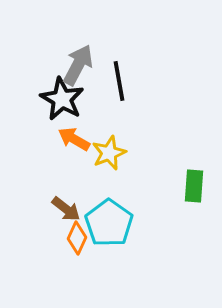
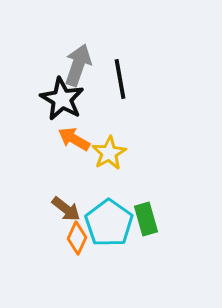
gray arrow: rotated 9 degrees counterclockwise
black line: moved 1 px right, 2 px up
yellow star: rotated 8 degrees counterclockwise
green rectangle: moved 48 px left, 33 px down; rotated 20 degrees counterclockwise
